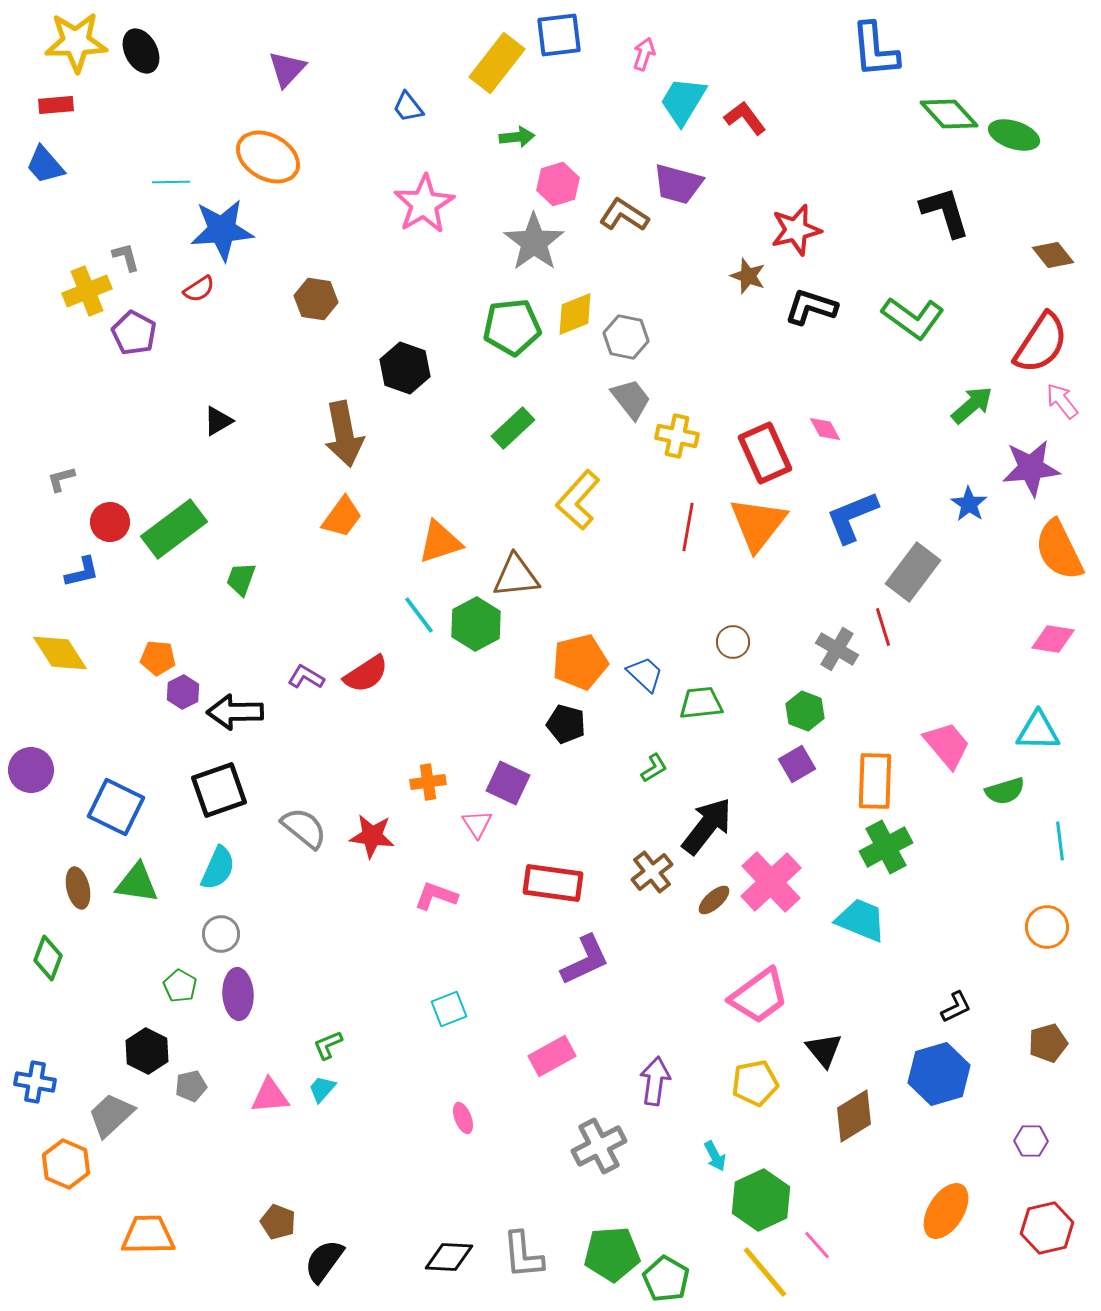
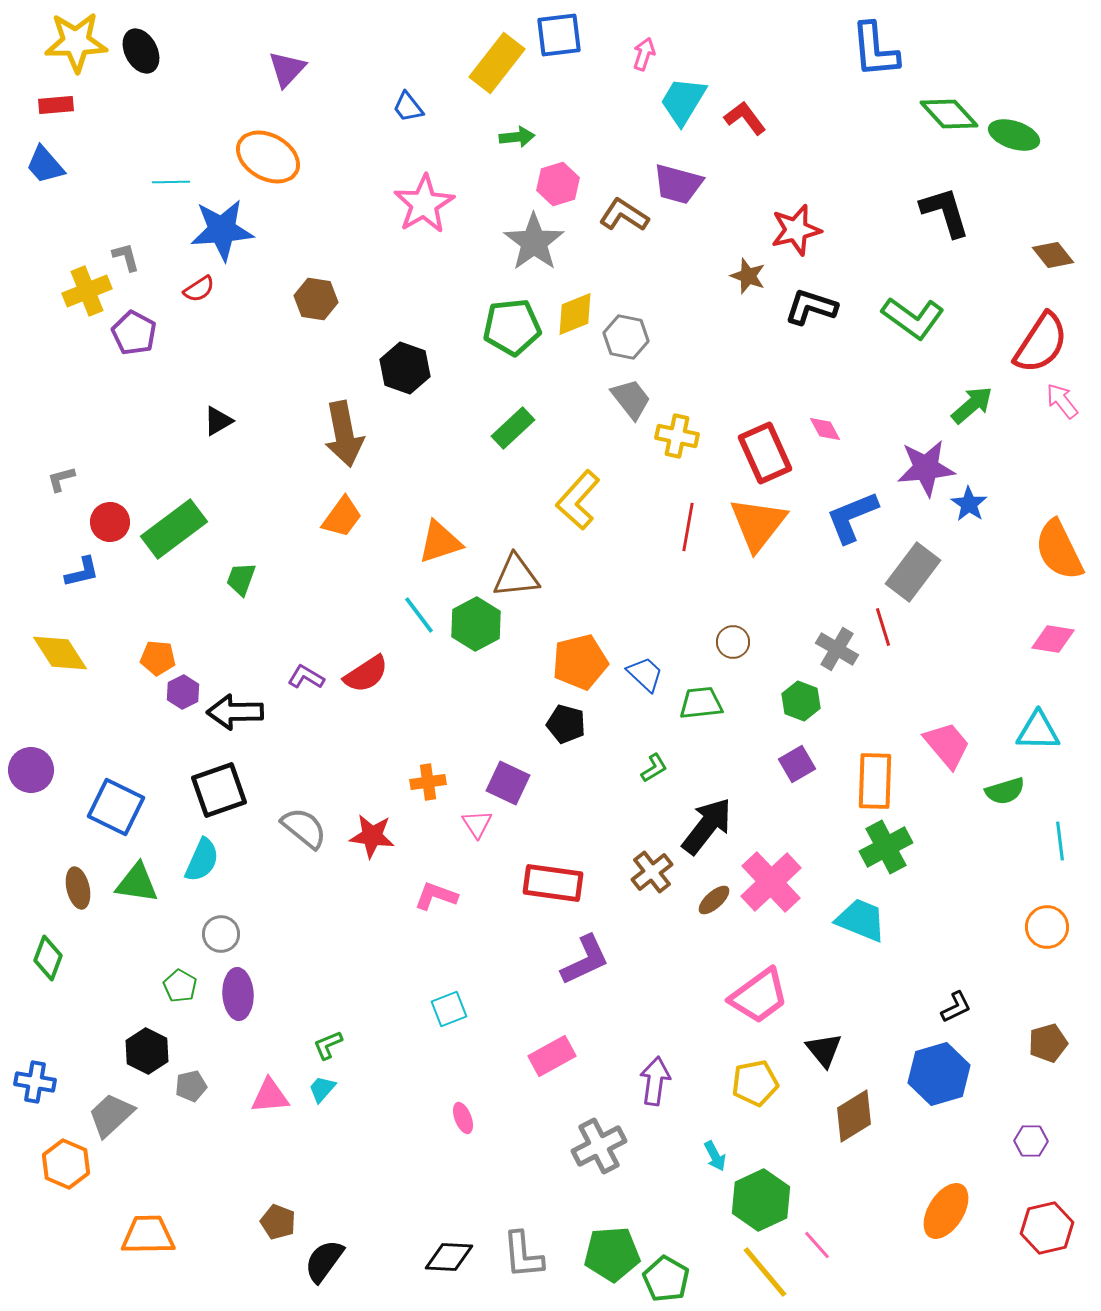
purple star at (1031, 468): moved 105 px left
green hexagon at (805, 711): moved 4 px left, 10 px up
cyan semicircle at (218, 868): moved 16 px left, 8 px up
